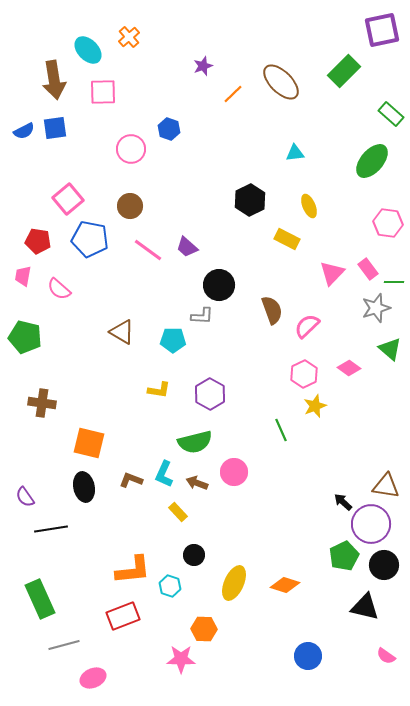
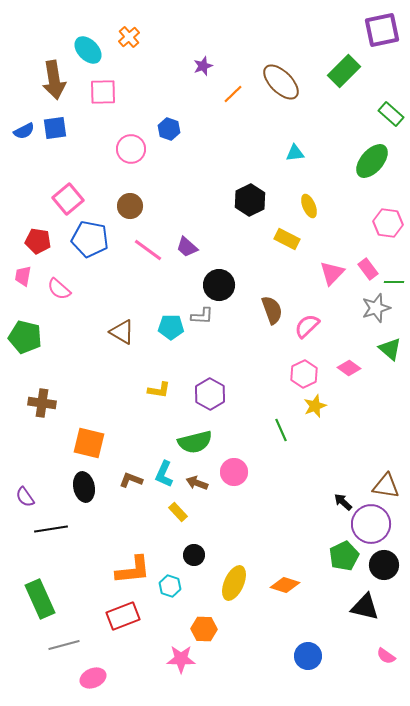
cyan pentagon at (173, 340): moved 2 px left, 13 px up
